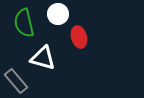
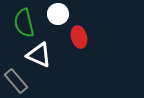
white triangle: moved 4 px left, 3 px up; rotated 8 degrees clockwise
